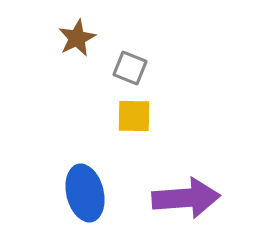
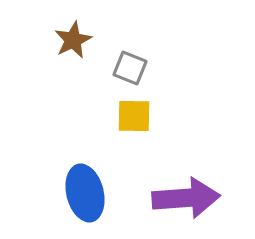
brown star: moved 4 px left, 2 px down
